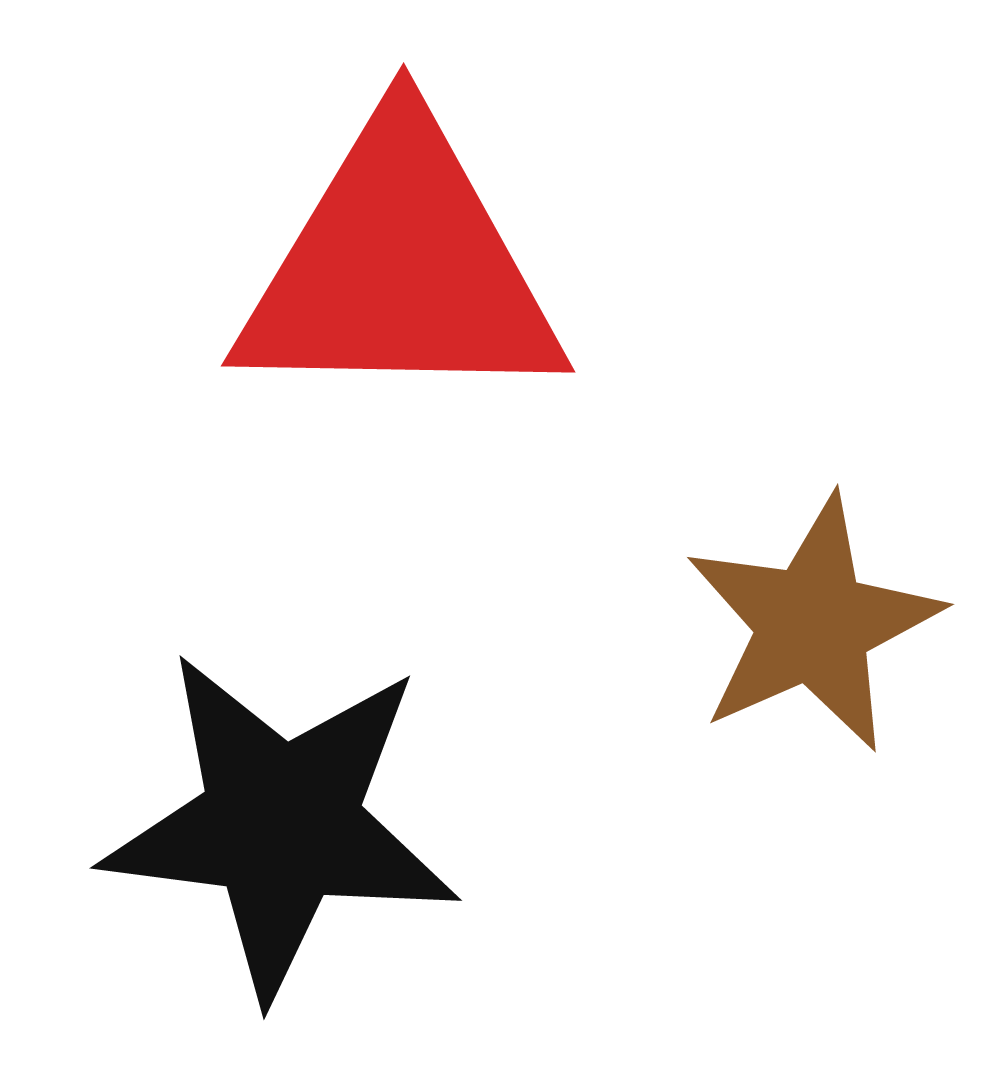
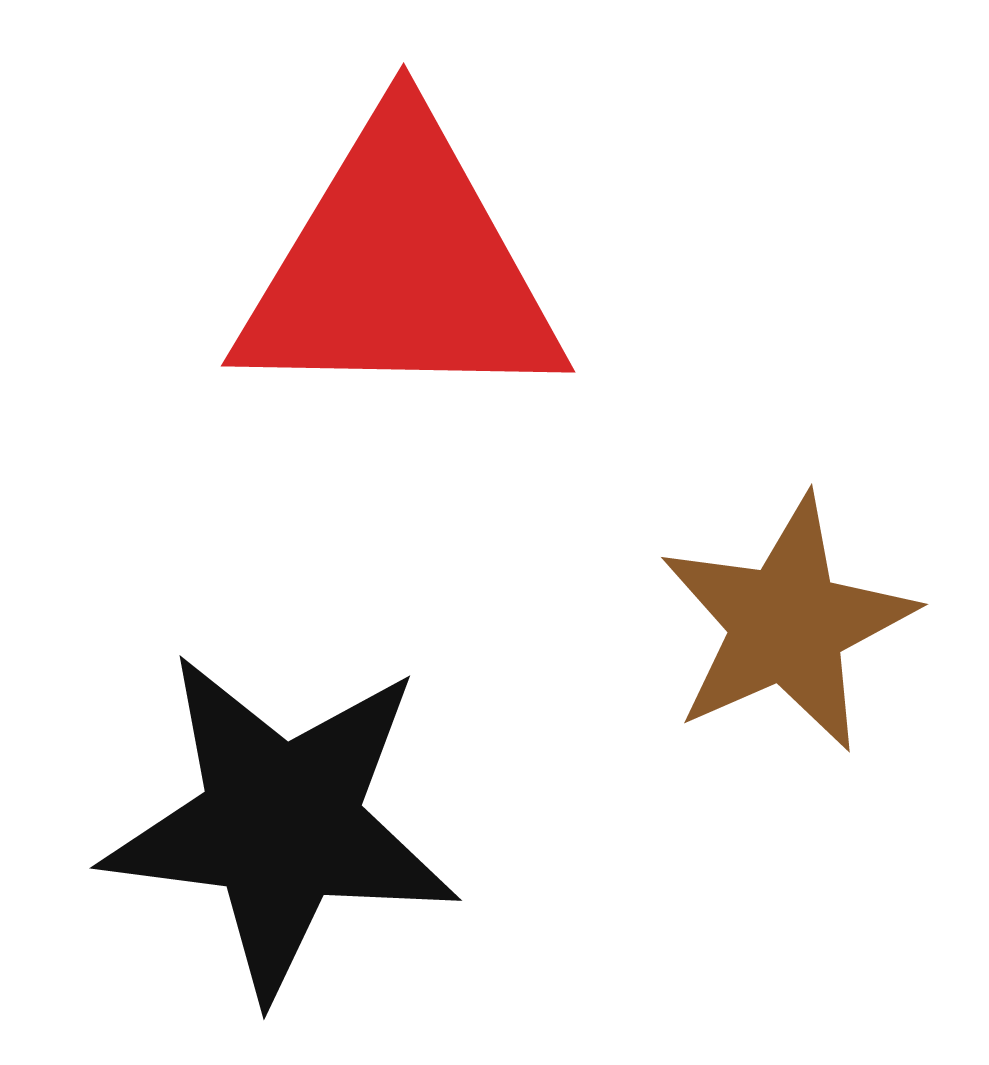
brown star: moved 26 px left
